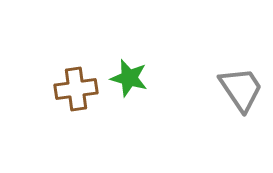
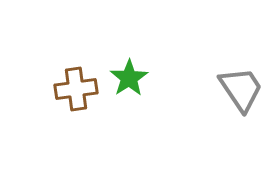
green star: rotated 24 degrees clockwise
